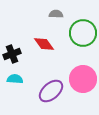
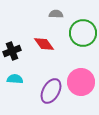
black cross: moved 3 px up
pink circle: moved 2 px left, 3 px down
purple ellipse: rotated 20 degrees counterclockwise
